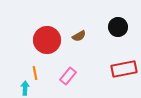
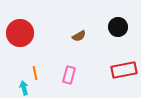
red circle: moved 27 px left, 7 px up
red rectangle: moved 1 px down
pink rectangle: moved 1 px right, 1 px up; rotated 24 degrees counterclockwise
cyan arrow: moved 1 px left; rotated 16 degrees counterclockwise
